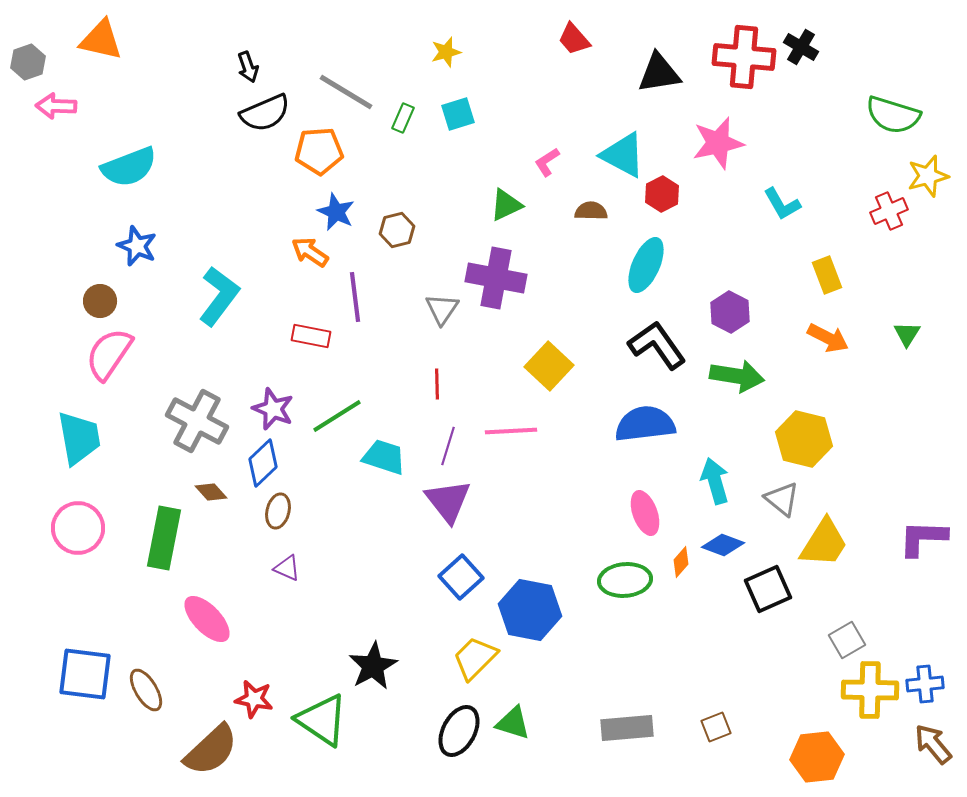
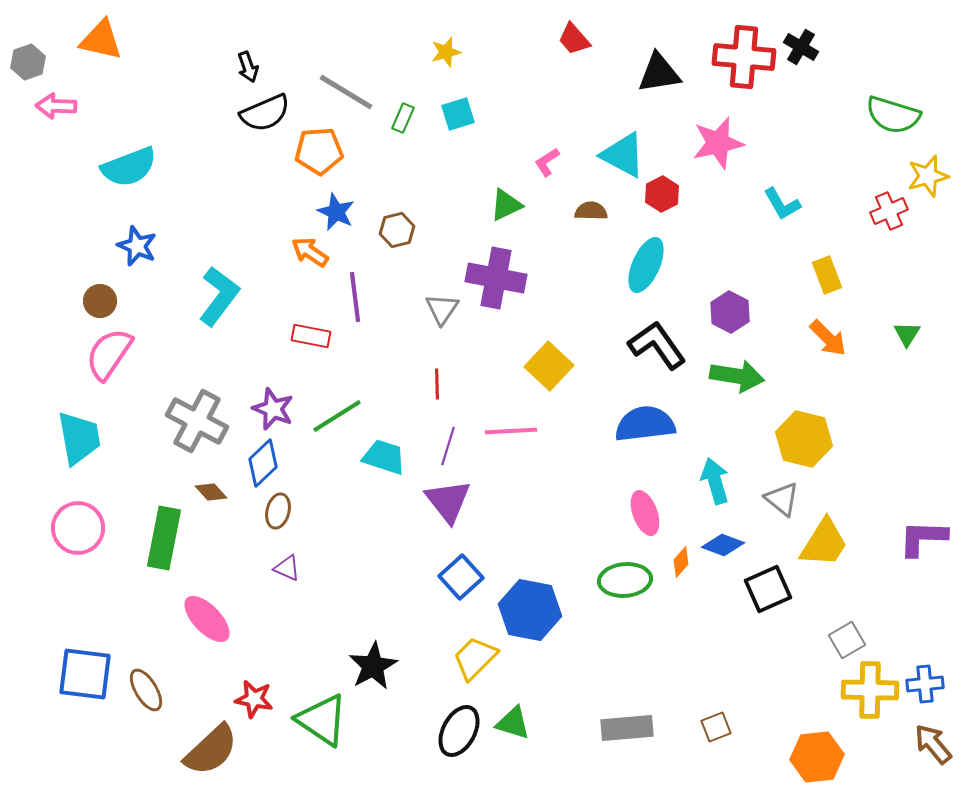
orange arrow at (828, 338): rotated 18 degrees clockwise
